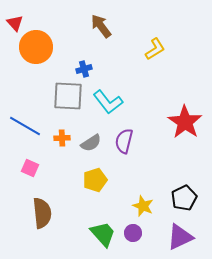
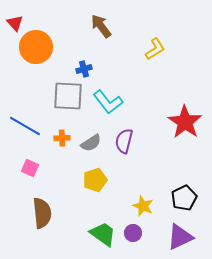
green trapezoid: rotated 12 degrees counterclockwise
